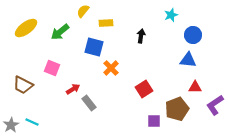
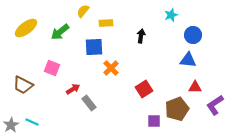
blue square: rotated 18 degrees counterclockwise
